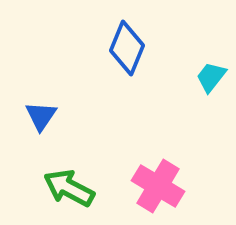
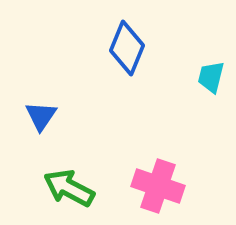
cyan trapezoid: rotated 24 degrees counterclockwise
pink cross: rotated 12 degrees counterclockwise
